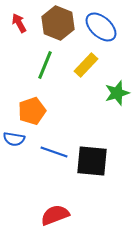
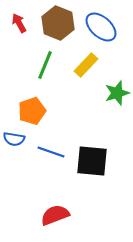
blue line: moved 3 px left
